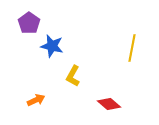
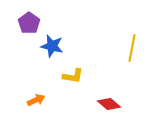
yellow L-shape: rotated 110 degrees counterclockwise
